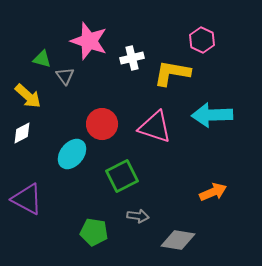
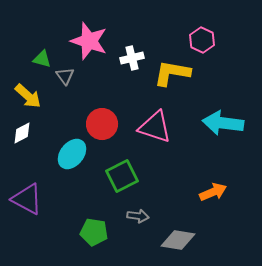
cyan arrow: moved 11 px right, 8 px down; rotated 9 degrees clockwise
